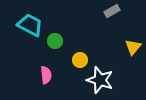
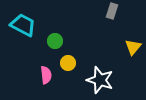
gray rectangle: rotated 42 degrees counterclockwise
cyan trapezoid: moved 7 px left
yellow circle: moved 12 px left, 3 px down
